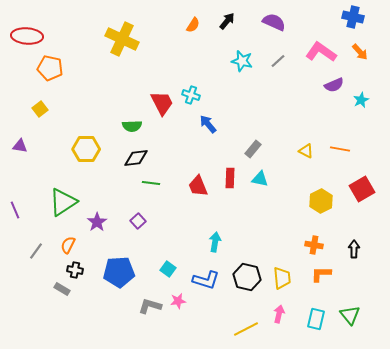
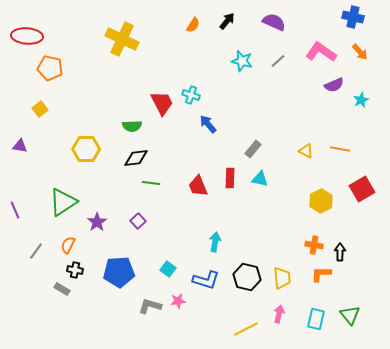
black arrow at (354, 249): moved 14 px left, 3 px down
